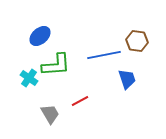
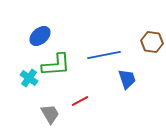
brown hexagon: moved 15 px right, 1 px down
